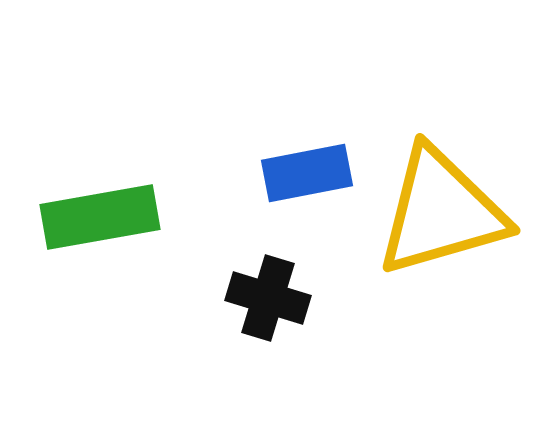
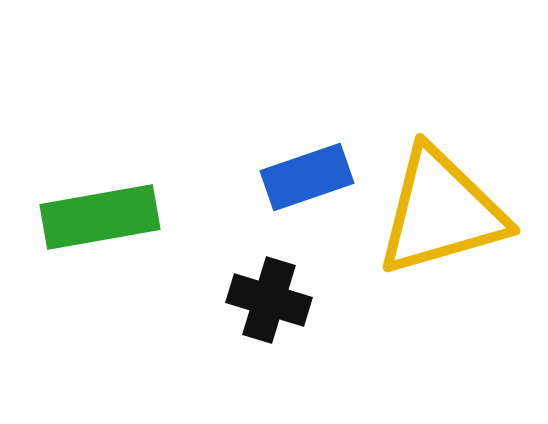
blue rectangle: moved 4 px down; rotated 8 degrees counterclockwise
black cross: moved 1 px right, 2 px down
